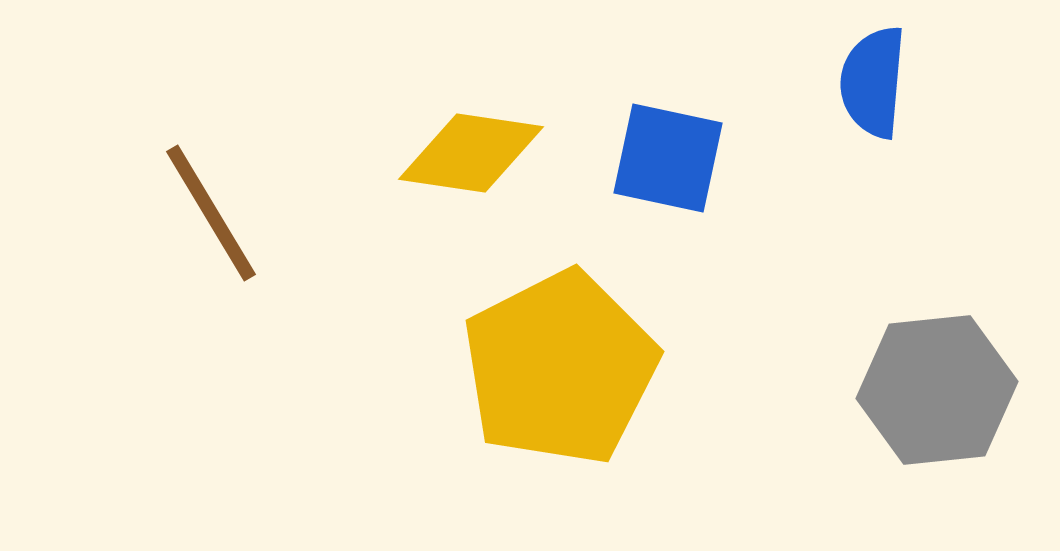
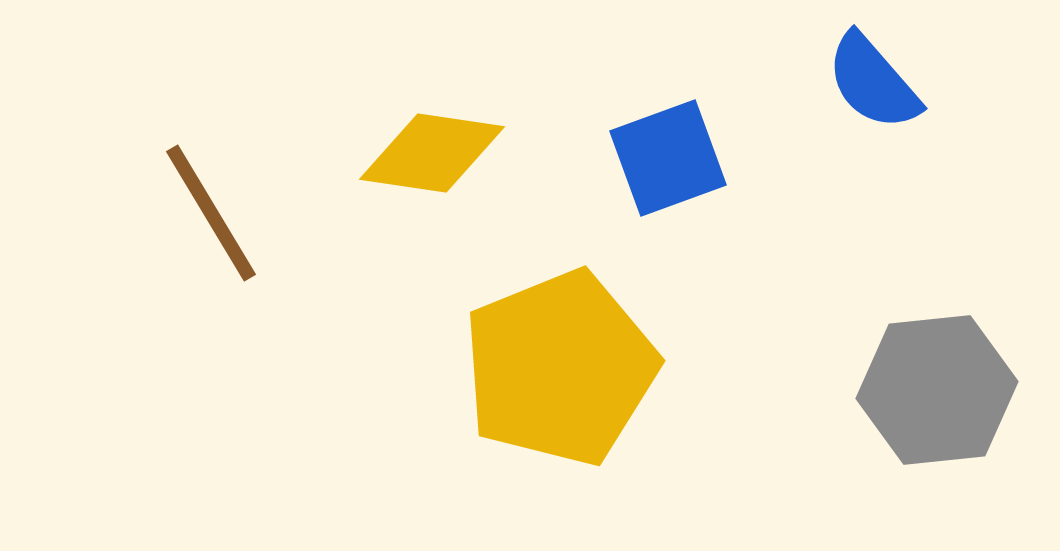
blue semicircle: rotated 46 degrees counterclockwise
yellow diamond: moved 39 px left
blue square: rotated 32 degrees counterclockwise
yellow pentagon: rotated 5 degrees clockwise
